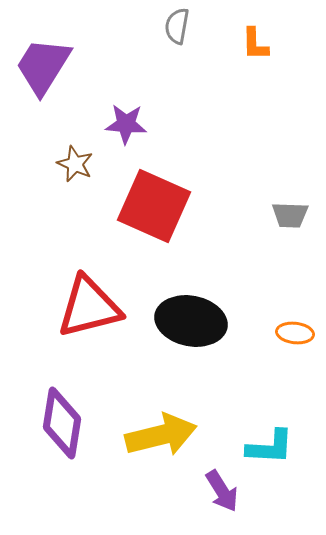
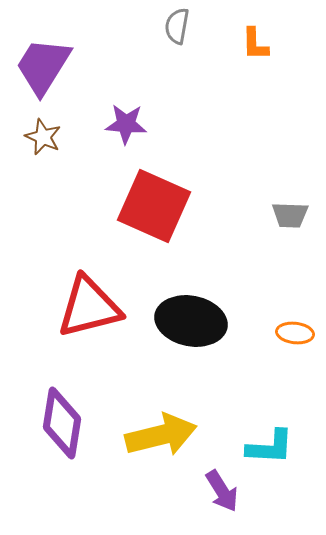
brown star: moved 32 px left, 27 px up
